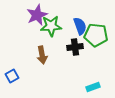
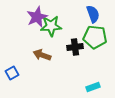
purple star: moved 2 px down
blue semicircle: moved 13 px right, 12 px up
green pentagon: moved 1 px left, 2 px down
brown arrow: rotated 120 degrees clockwise
blue square: moved 3 px up
